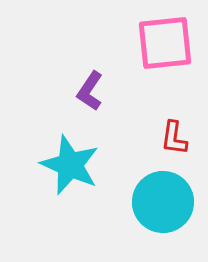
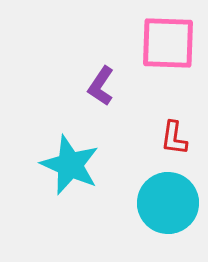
pink square: moved 3 px right; rotated 8 degrees clockwise
purple L-shape: moved 11 px right, 5 px up
cyan circle: moved 5 px right, 1 px down
